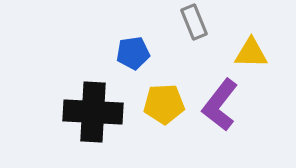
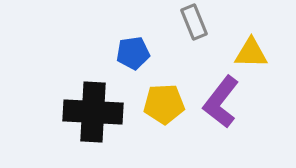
purple L-shape: moved 1 px right, 3 px up
